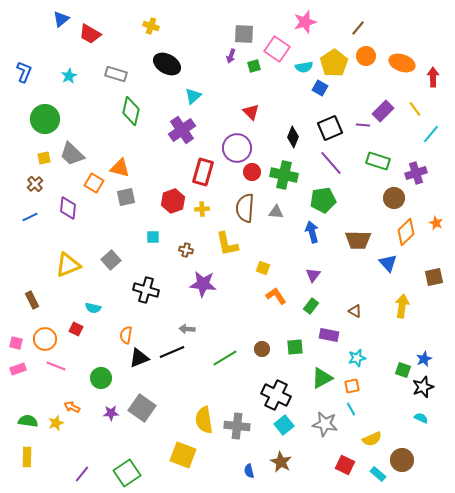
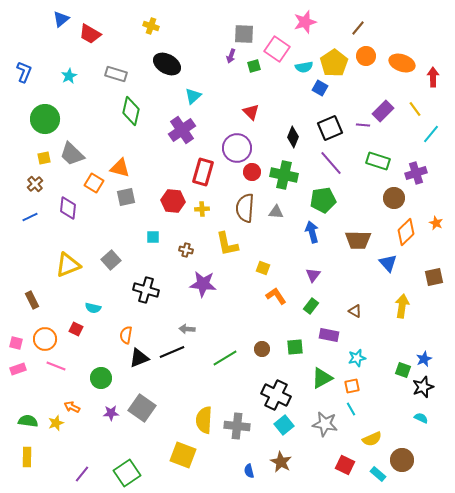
red hexagon at (173, 201): rotated 25 degrees clockwise
yellow semicircle at (204, 420): rotated 12 degrees clockwise
